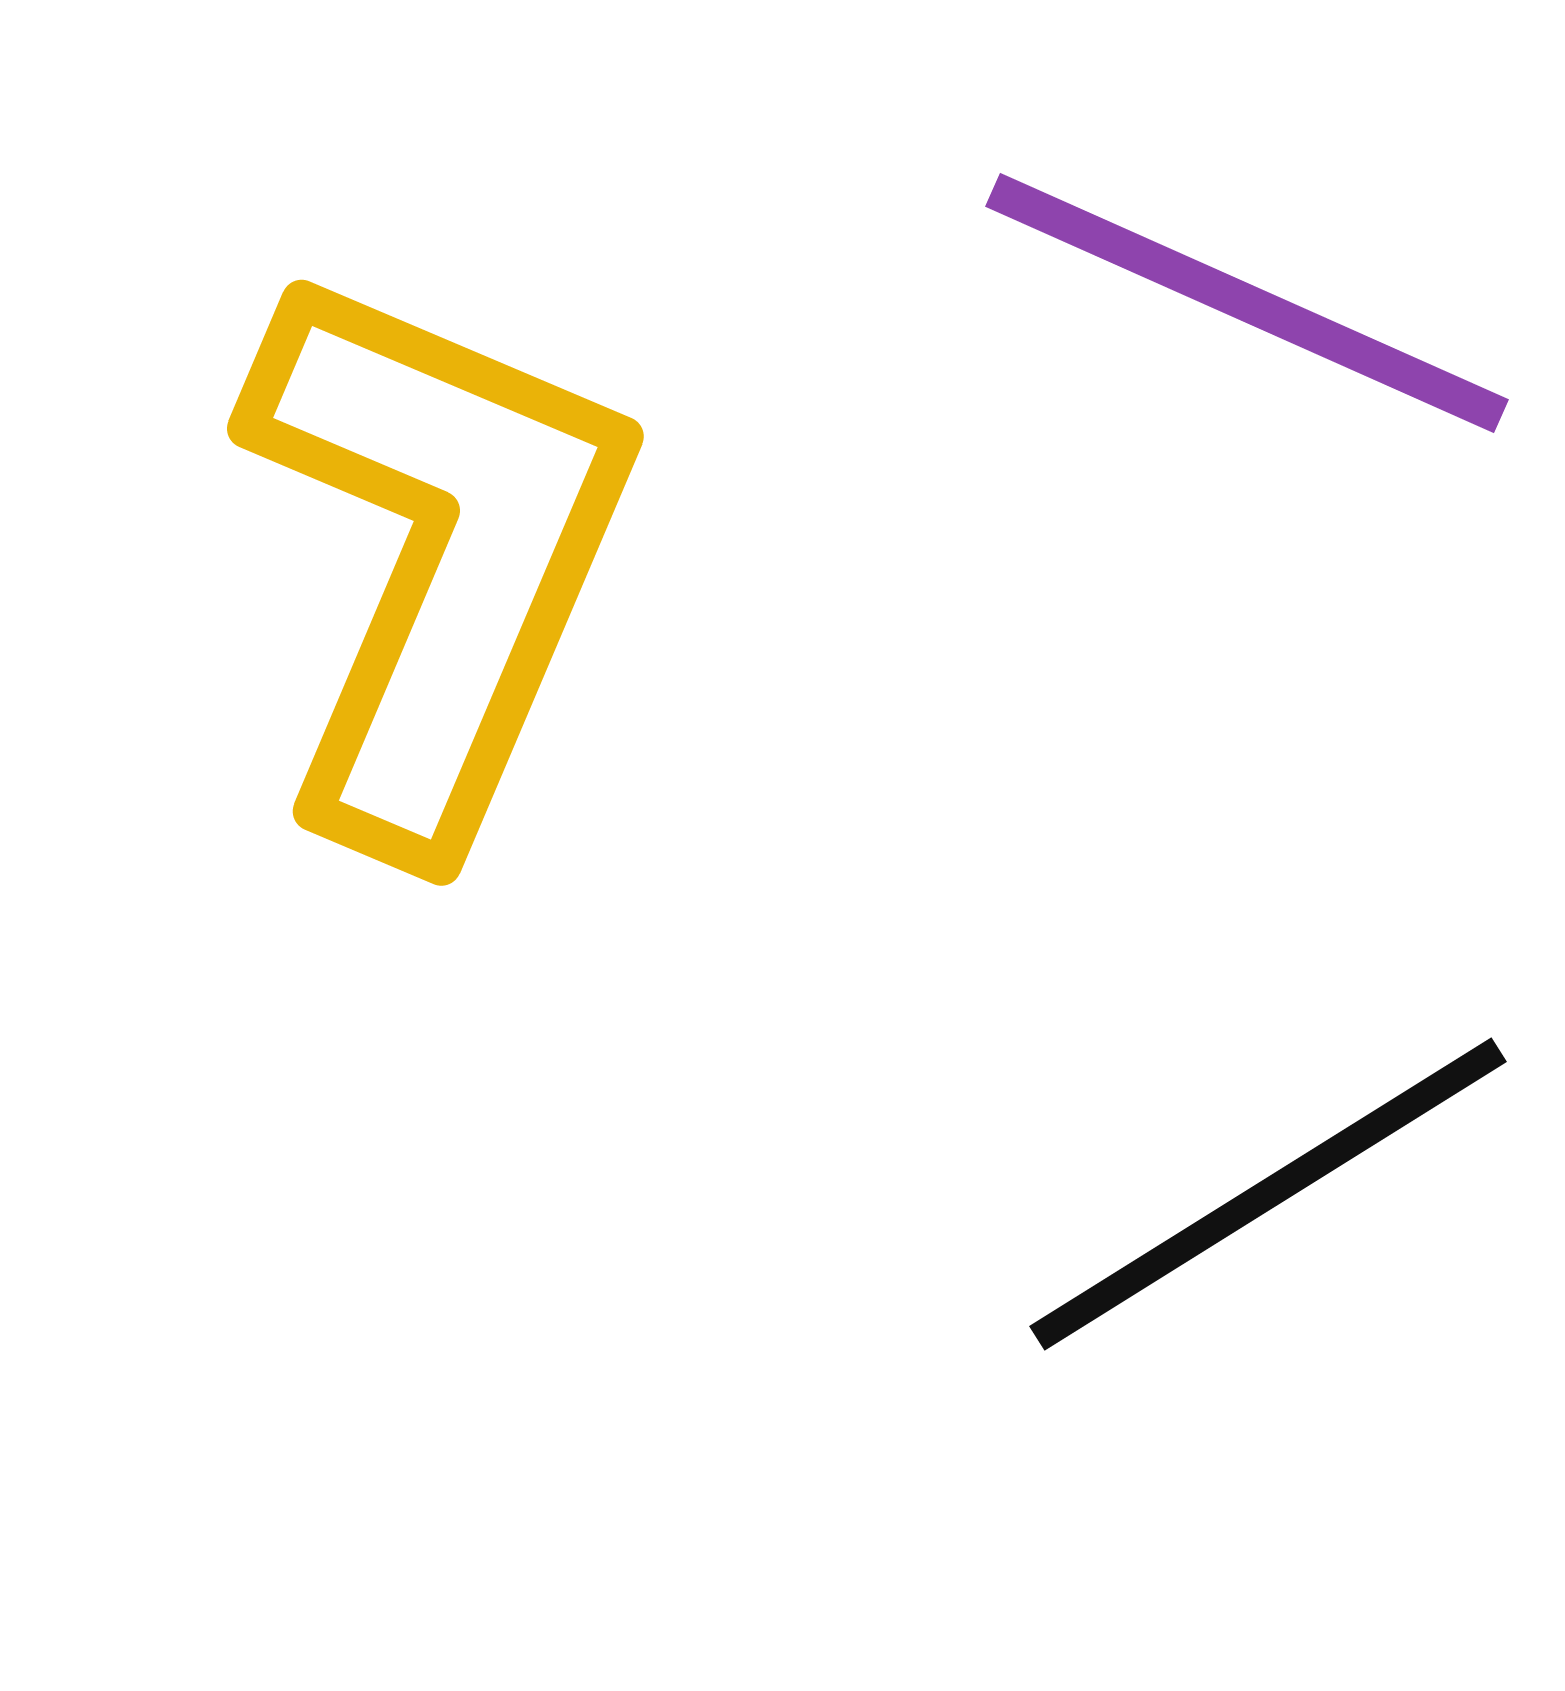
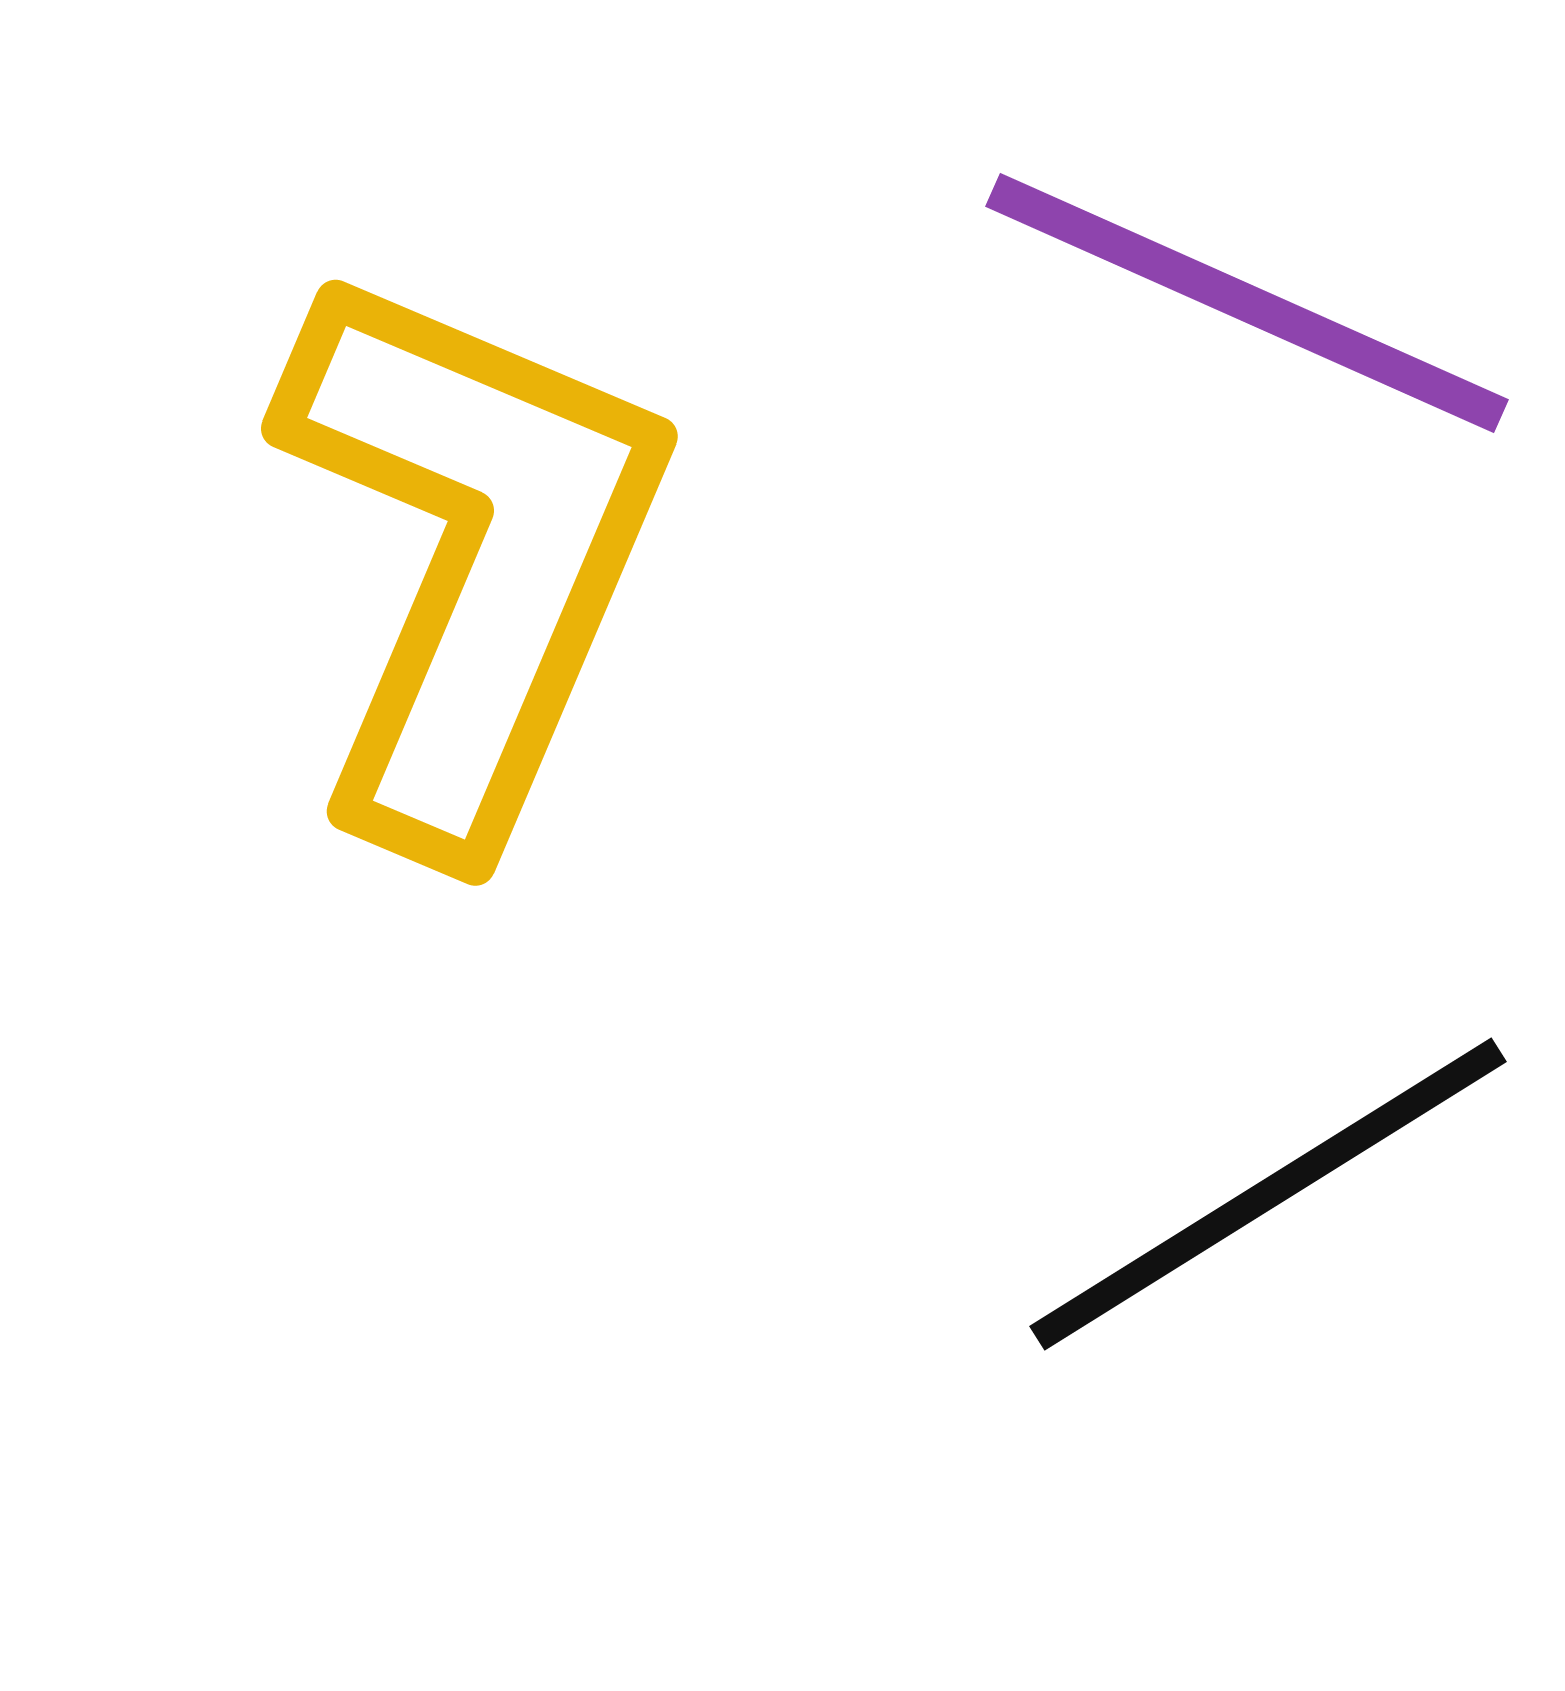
yellow L-shape: moved 34 px right
